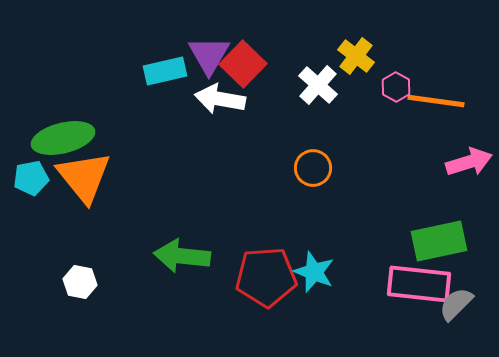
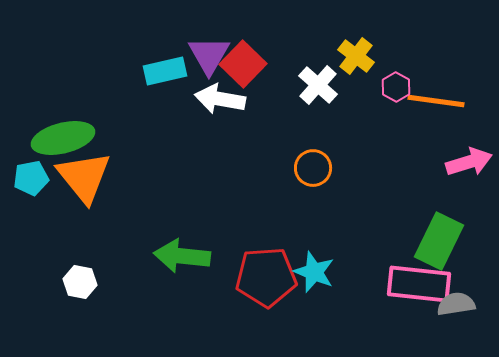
green rectangle: rotated 52 degrees counterclockwise
gray semicircle: rotated 36 degrees clockwise
